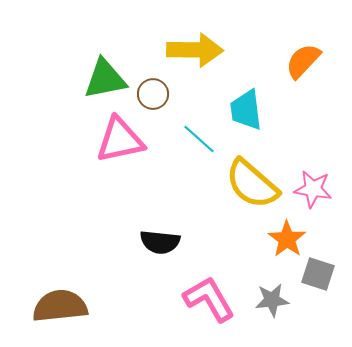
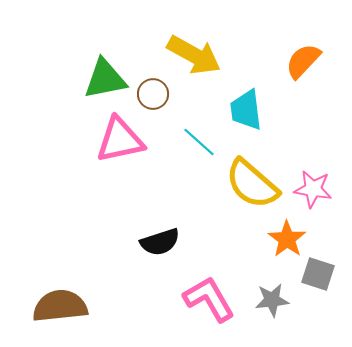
yellow arrow: moved 1 px left, 5 px down; rotated 28 degrees clockwise
cyan line: moved 3 px down
black semicircle: rotated 24 degrees counterclockwise
